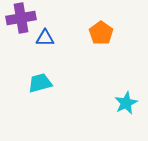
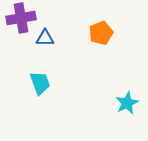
orange pentagon: rotated 15 degrees clockwise
cyan trapezoid: rotated 85 degrees clockwise
cyan star: moved 1 px right
